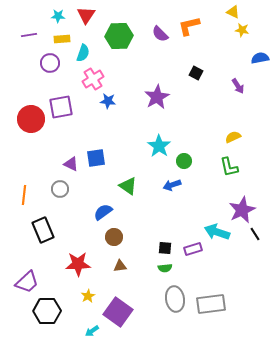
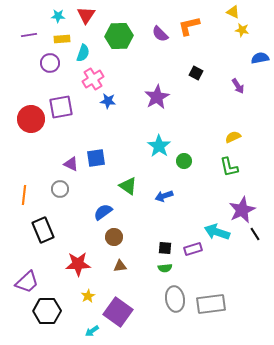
blue arrow at (172, 185): moved 8 px left, 11 px down
